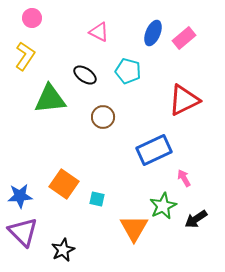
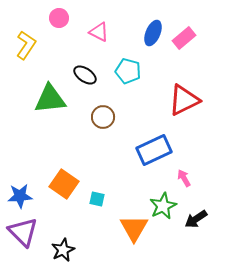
pink circle: moved 27 px right
yellow L-shape: moved 1 px right, 11 px up
